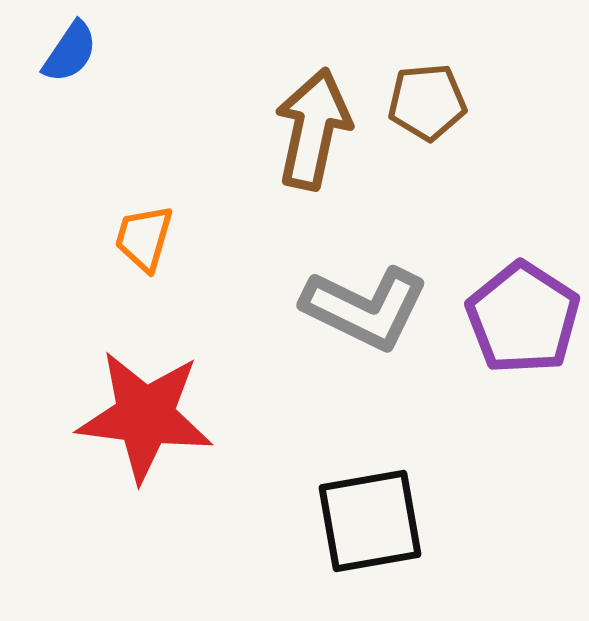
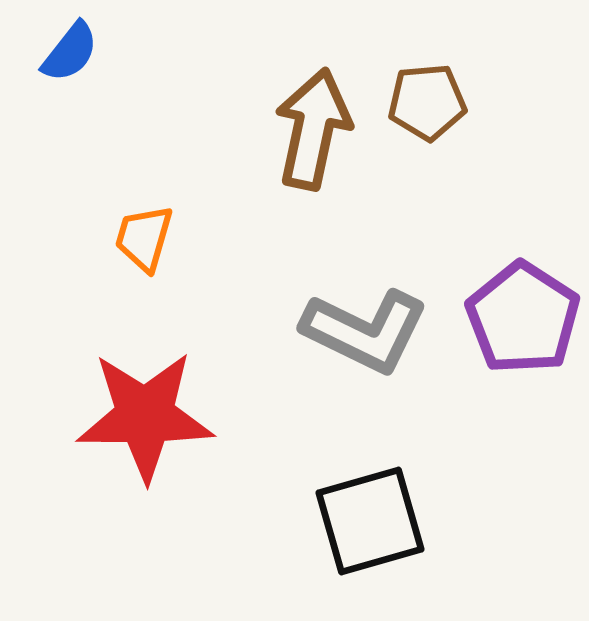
blue semicircle: rotated 4 degrees clockwise
gray L-shape: moved 23 px down
red star: rotated 7 degrees counterclockwise
black square: rotated 6 degrees counterclockwise
